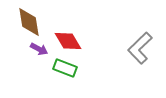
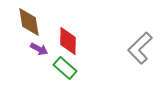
red diamond: rotated 32 degrees clockwise
green rectangle: rotated 20 degrees clockwise
